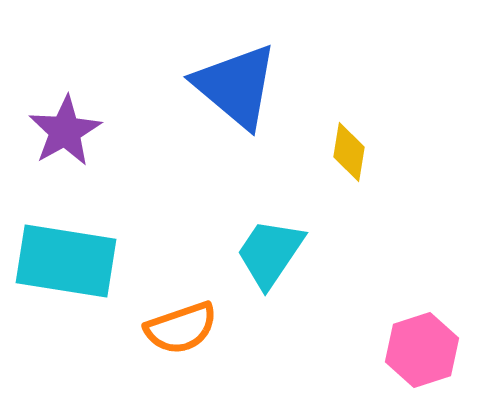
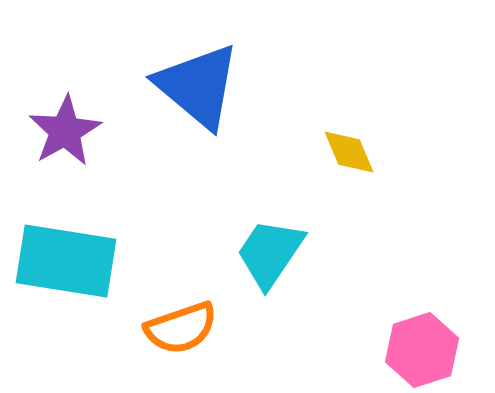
blue triangle: moved 38 px left
yellow diamond: rotated 32 degrees counterclockwise
